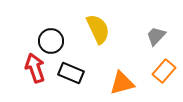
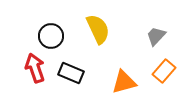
black circle: moved 5 px up
orange triangle: moved 2 px right, 1 px up
